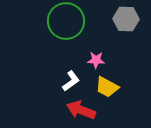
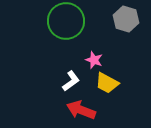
gray hexagon: rotated 15 degrees clockwise
pink star: moved 2 px left; rotated 18 degrees clockwise
yellow trapezoid: moved 4 px up
